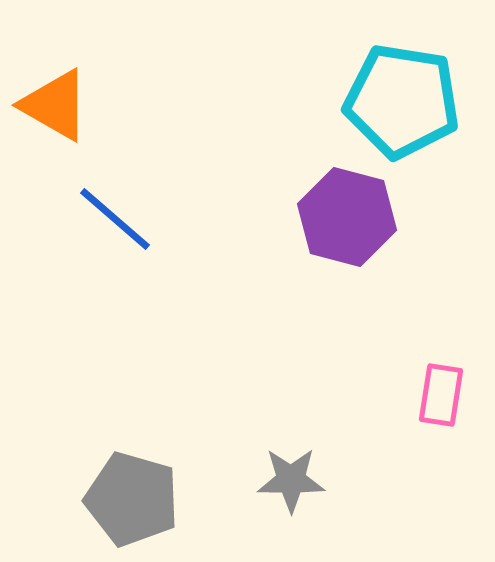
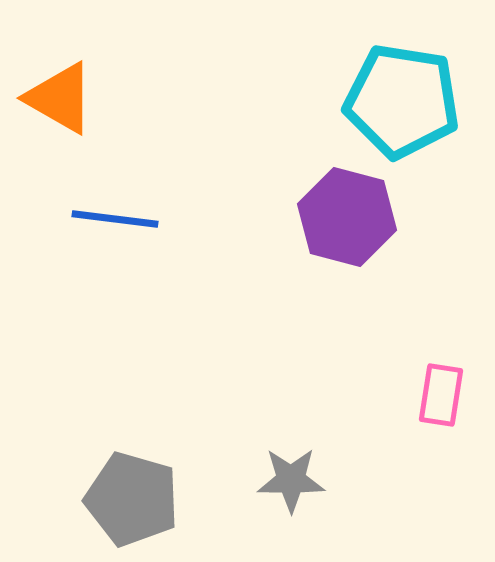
orange triangle: moved 5 px right, 7 px up
blue line: rotated 34 degrees counterclockwise
